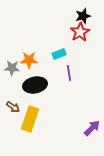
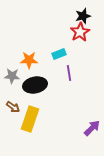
gray star: moved 8 px down
